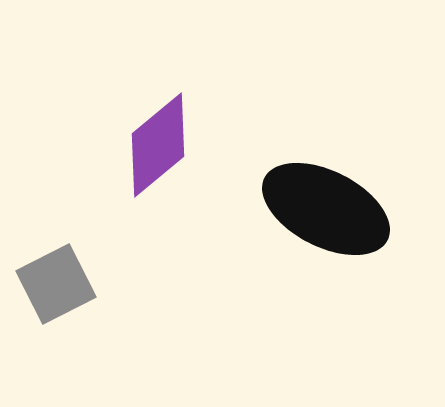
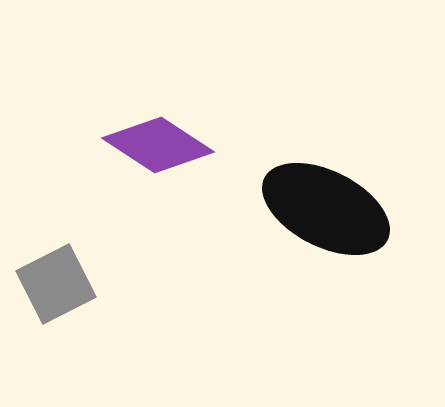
purple diamond: rotated 73 degrees clockwise
